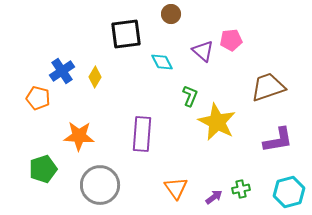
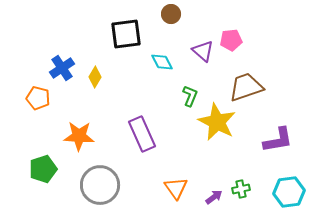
blue cross: moved 3 px up
brown trapezoid: moved 22 px left
purple rectangle: rotated 28 degrees counterclockwise
cyan hexagon: rotated 8 degrees clockwise
